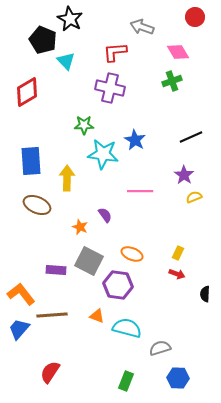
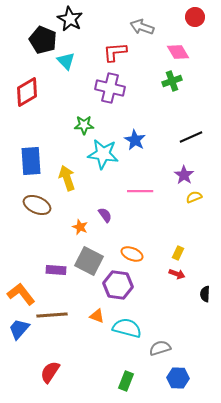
yellow arrow: rotated 20 degrees counterclockwise
